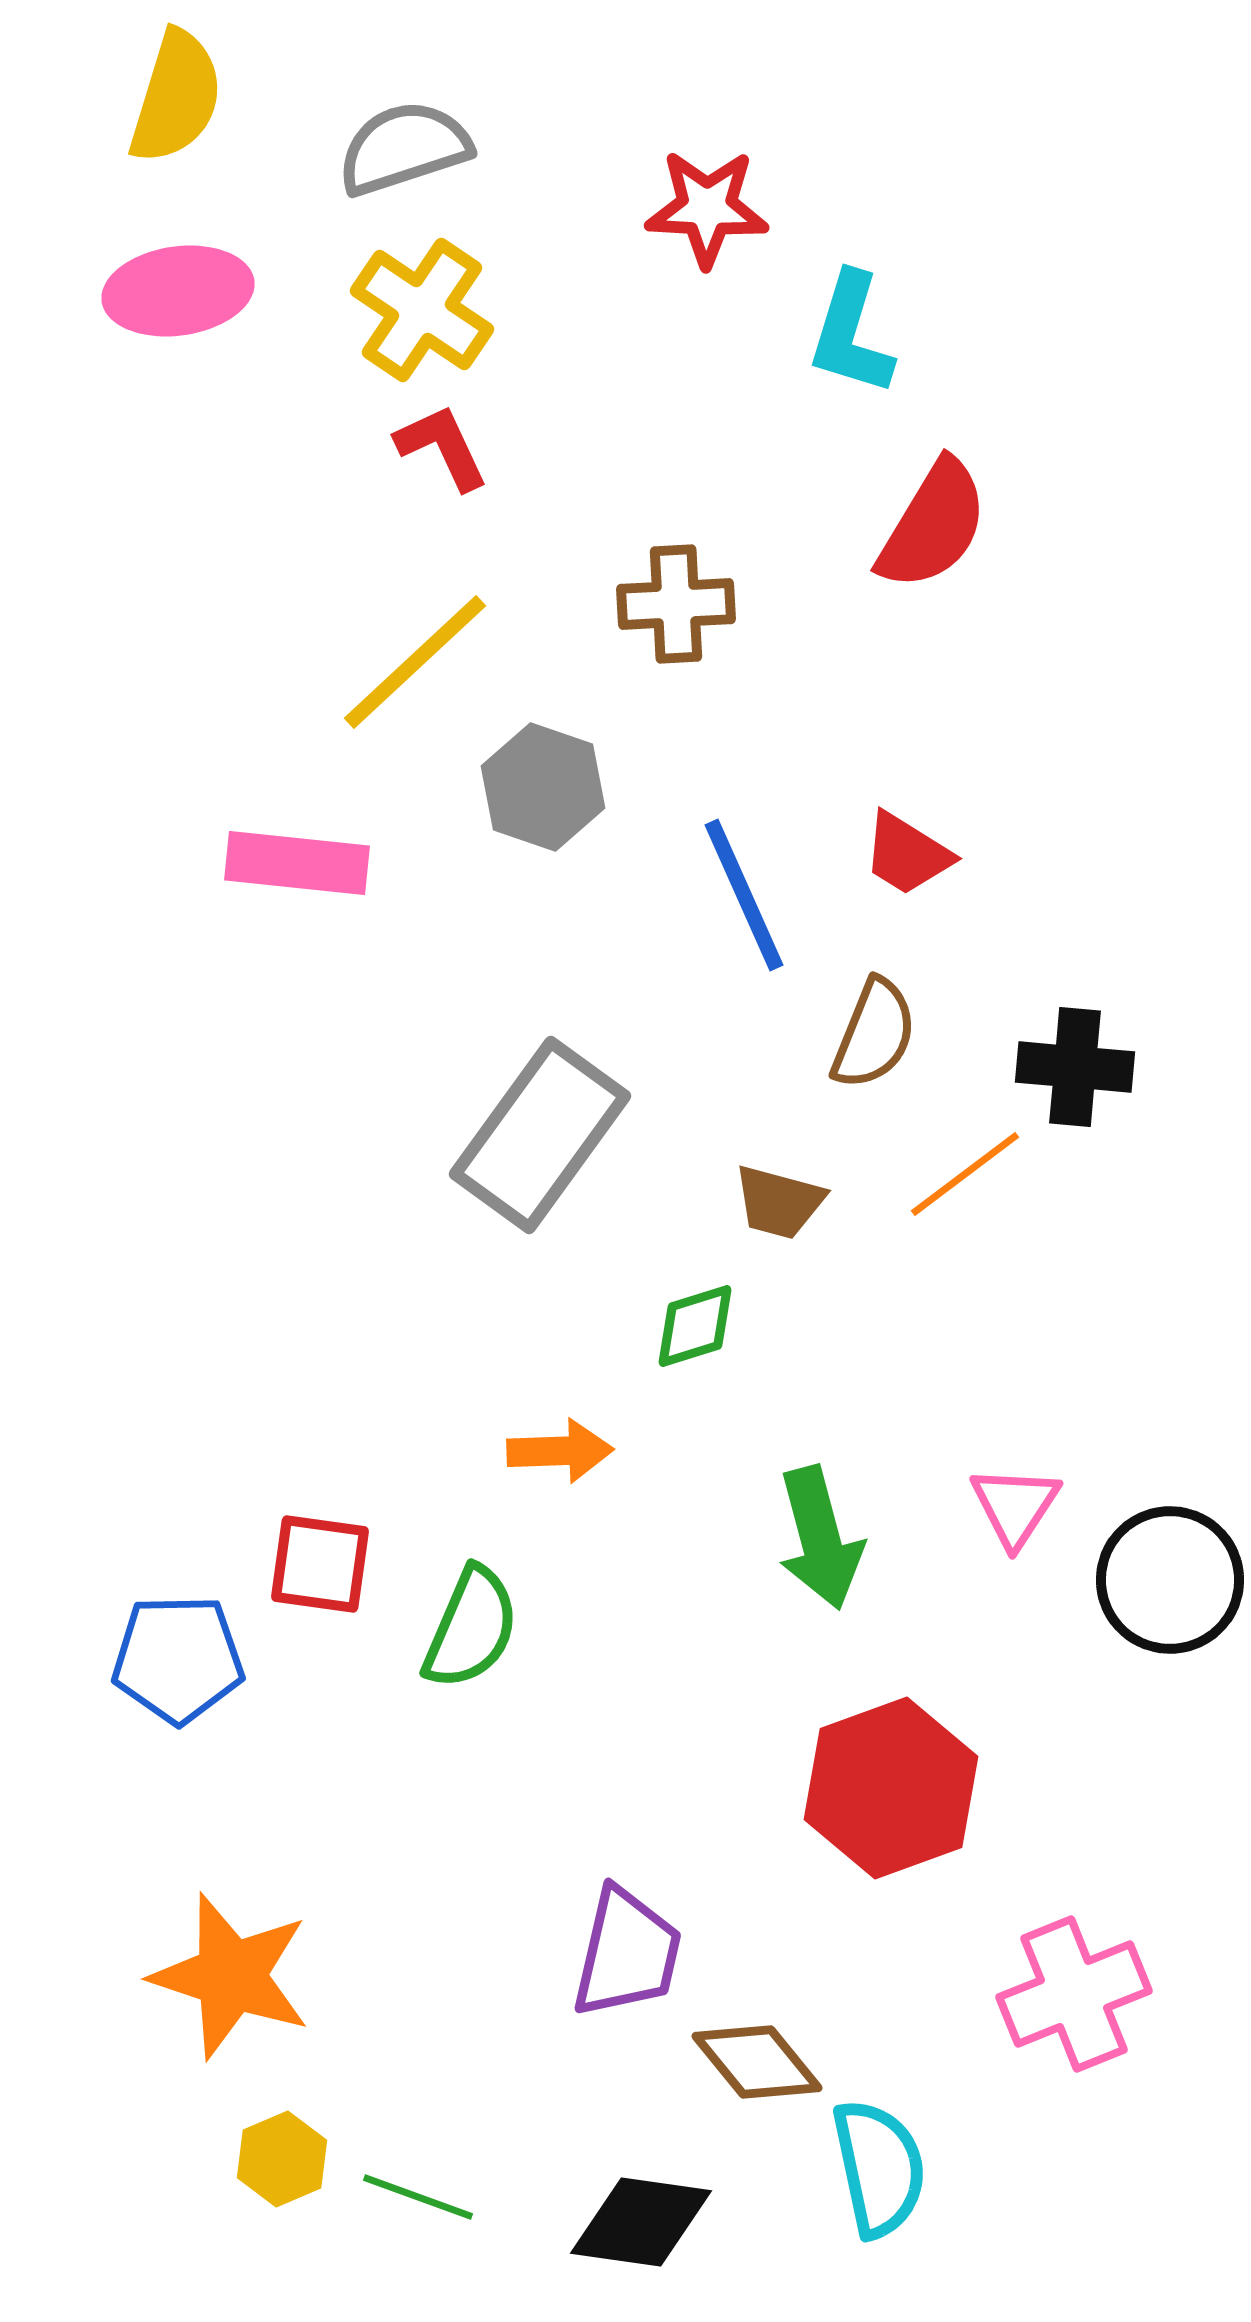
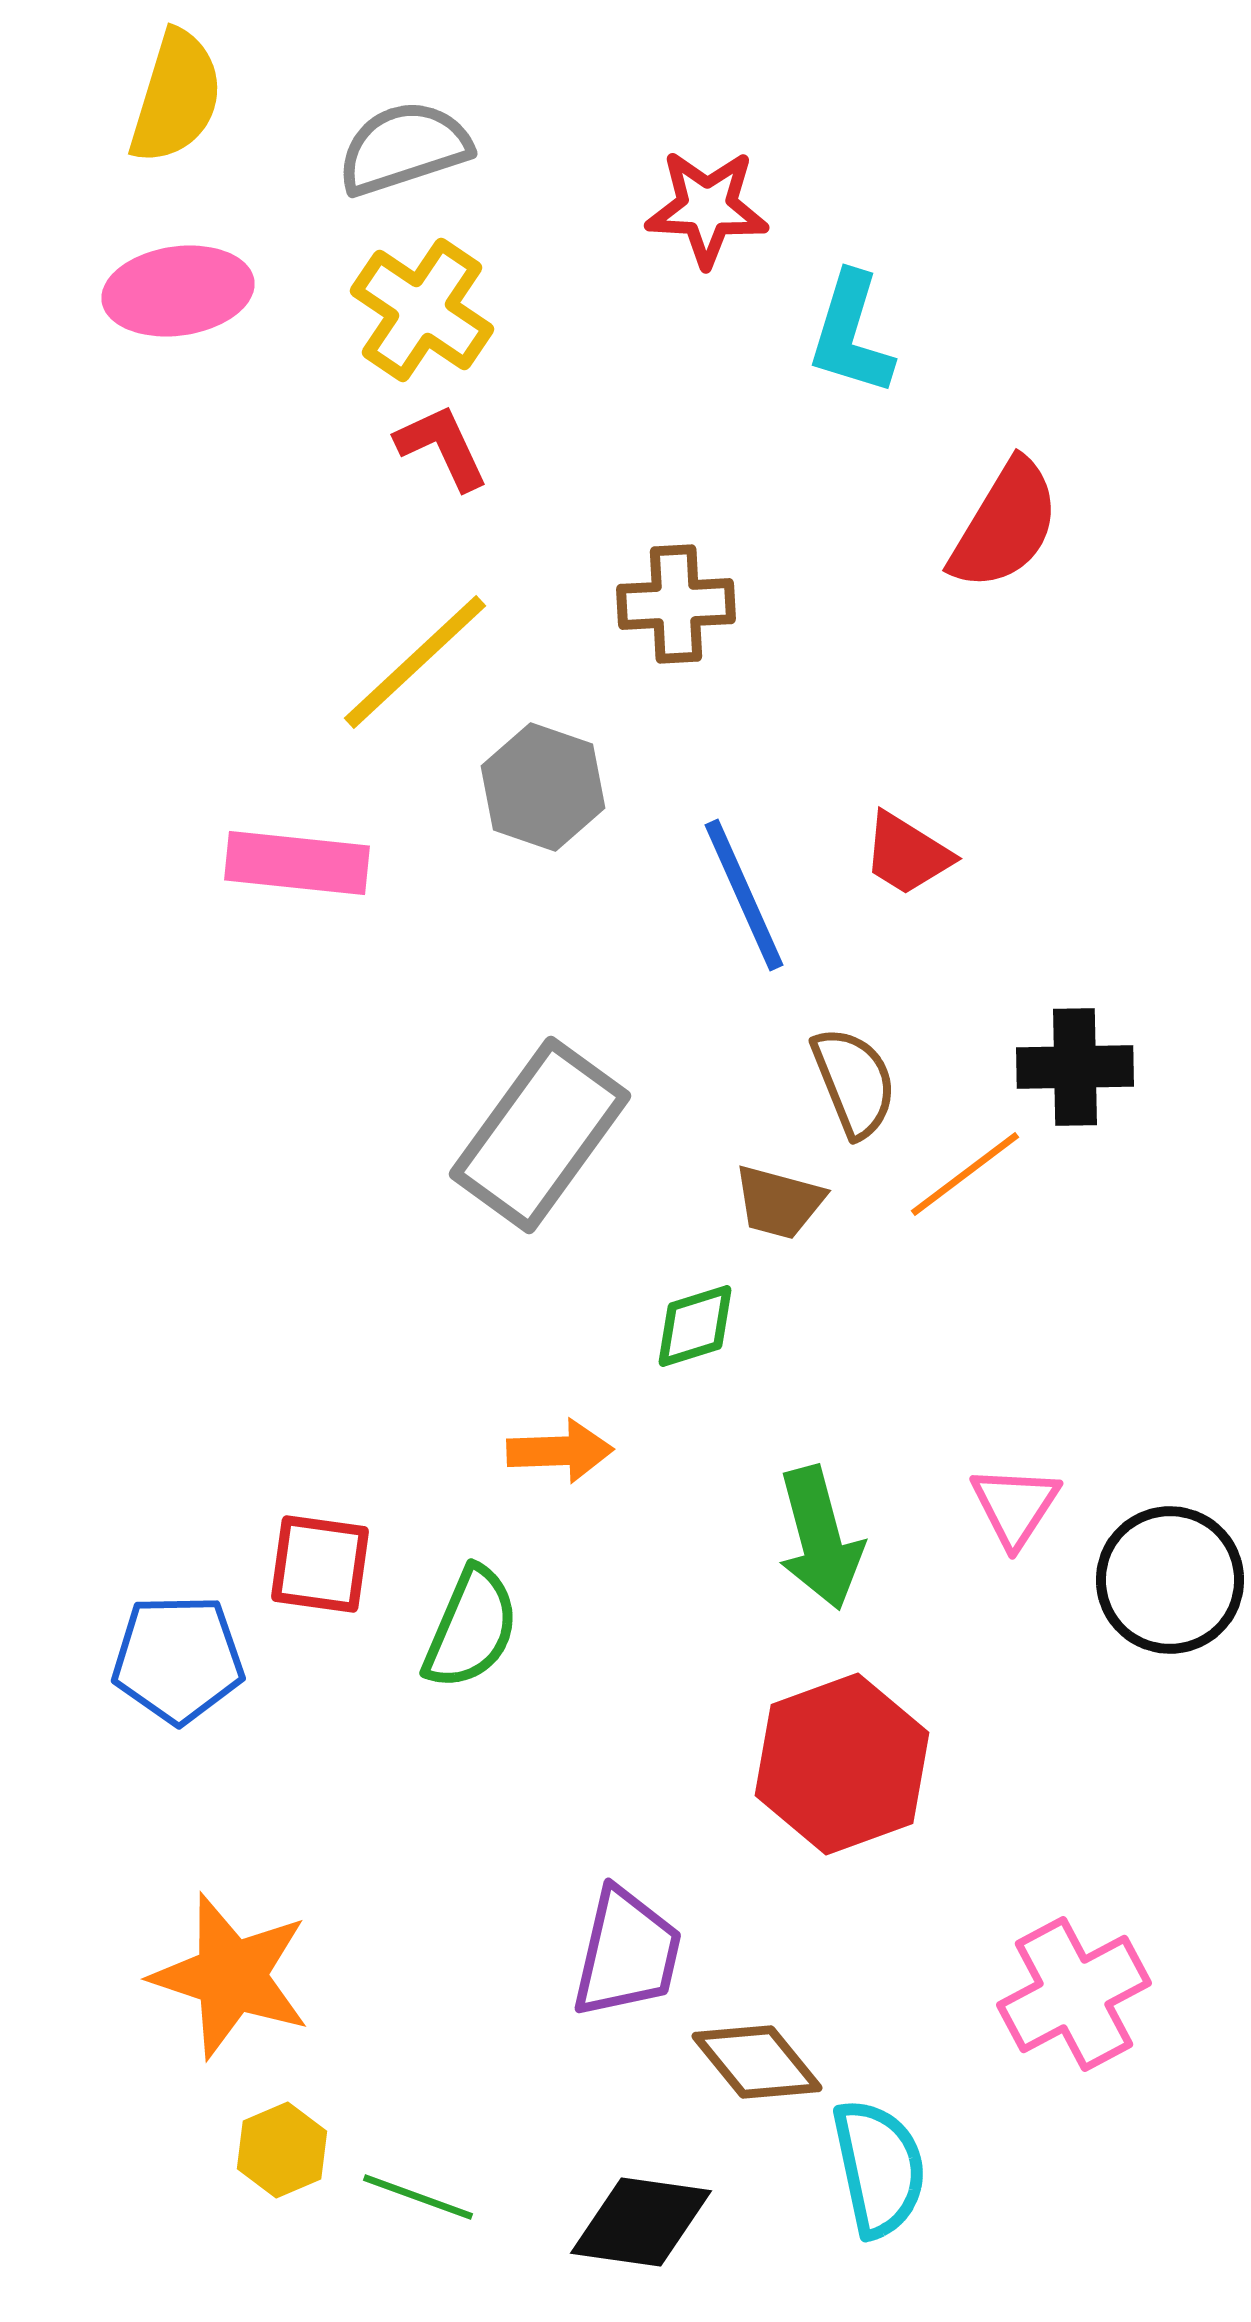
red semicircle: moved 72 px right
brown semicircle: moved 20 px left, 48 px down; rotated 44 degrees counterclockwise
black cross: rotated 6 degrees counterclockwise
red hexagon: moved 49 px left, 24 px up
pink cross: rotated 6 degrees counterclockwise
yellow hexagon: moved 9 px up
